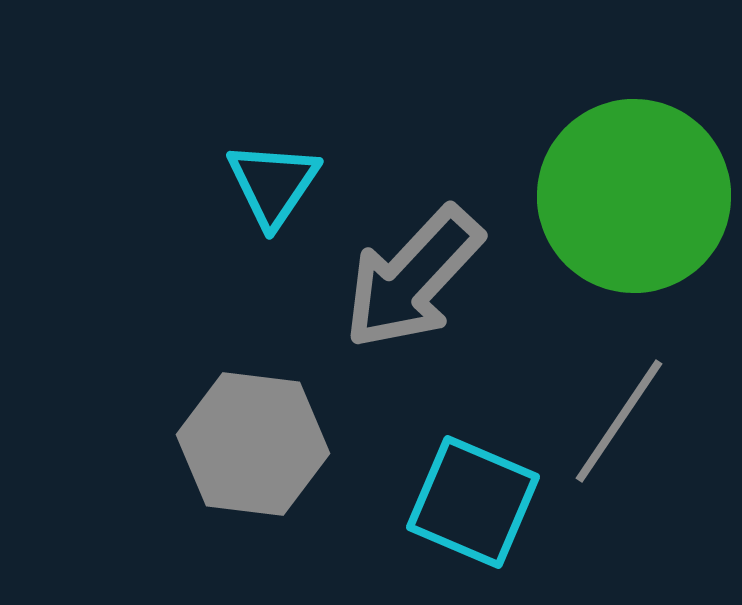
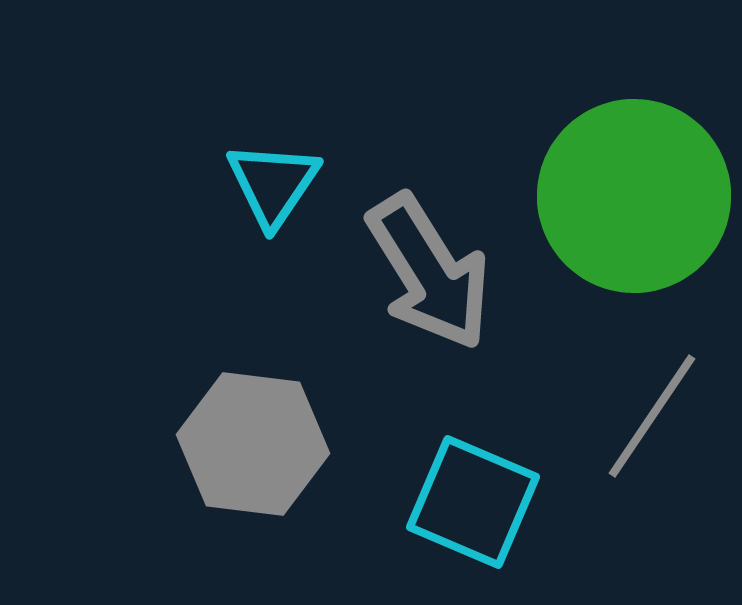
gray arrow: moved 16 px right, 6 px up; rotated 75 degrees counterclockwise
gray line: moved 33 px right, 5 px up
